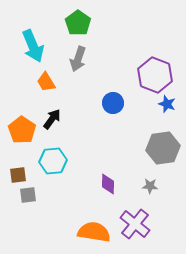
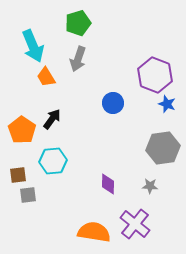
green pentagon: rotated 20 degrees clockwise
orange trapezoid: moved 5 px up
